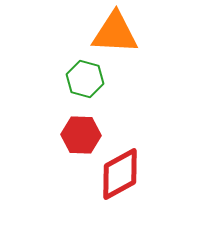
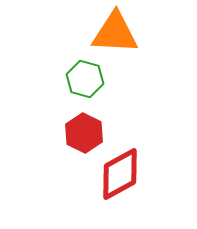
red hexagon: moved 3 px right, 2 px up; rotated 24 degrees clockwise
